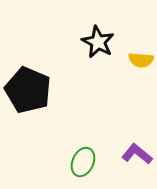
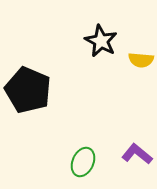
black star: moved 3 px right, 1 px up
